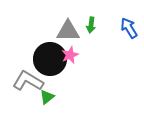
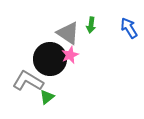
gray triangle: moved 2 px down; rotated 35 degrees clockwise
